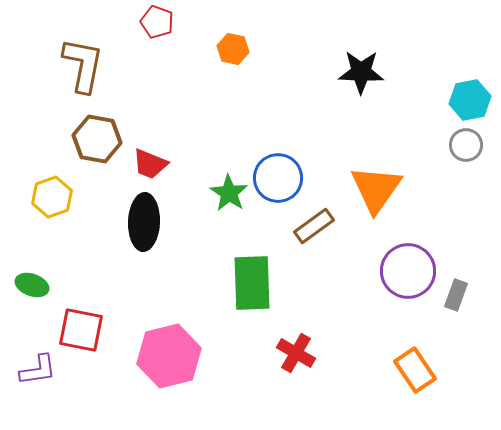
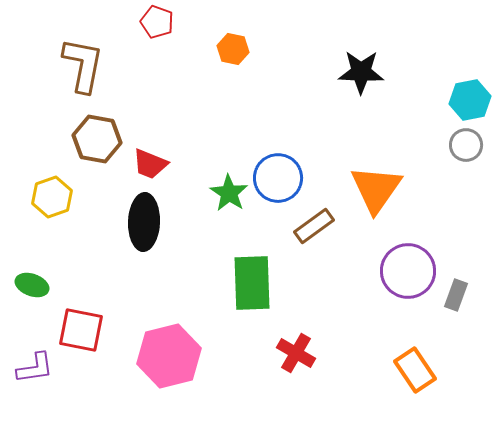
purple L-shape: moved 3 px left, 2 px up
